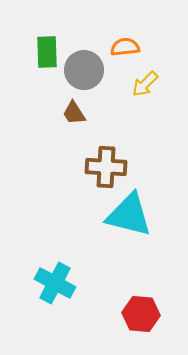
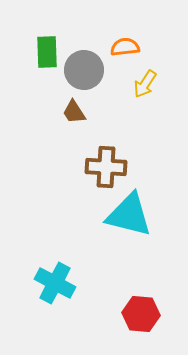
yellow arrow: rotated 12 degrees counterclockwise
brown trapezoid: moved 1 px up
